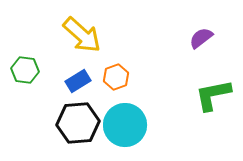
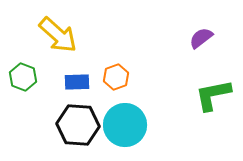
yellow arrow: moved 24 px left
green hexagon: moved 2 px left, 7 px down; rotated 12 degrees clockwise
blue rectangle: moved 1 px left, 1 px down; rotated 30 degrees clockwise
black hexagon: moved 2 px down; rotated 9 degrees clockwise
